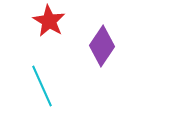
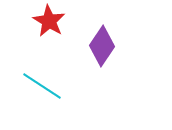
cyan line: rotated 33 degrees counterclockwise
